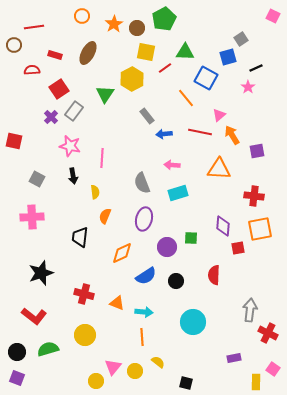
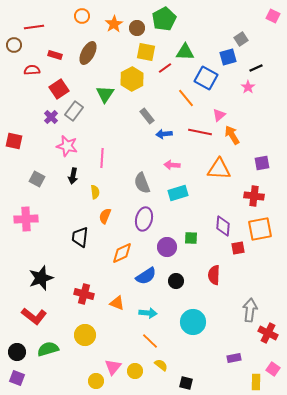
pink star at (70, 146): moved 3 px left
purple square at (257, 151): moved 5 px right, 12 px down
black arrow at (73, 176): rotated 21 degrees clockwise
pink cross at (32, 217): moved 6 px left, 2 px down
black star at (41, 273): moved 5 px down
cyan arrow at (144, 312): moved 4 px right, 1 px down
orange line at (142, 337): moved 8 px right, 4 px down; rotated 42 degrees counterclockwise
yellow semicircle at (158, 362): moved 3 px right, 3 px down
